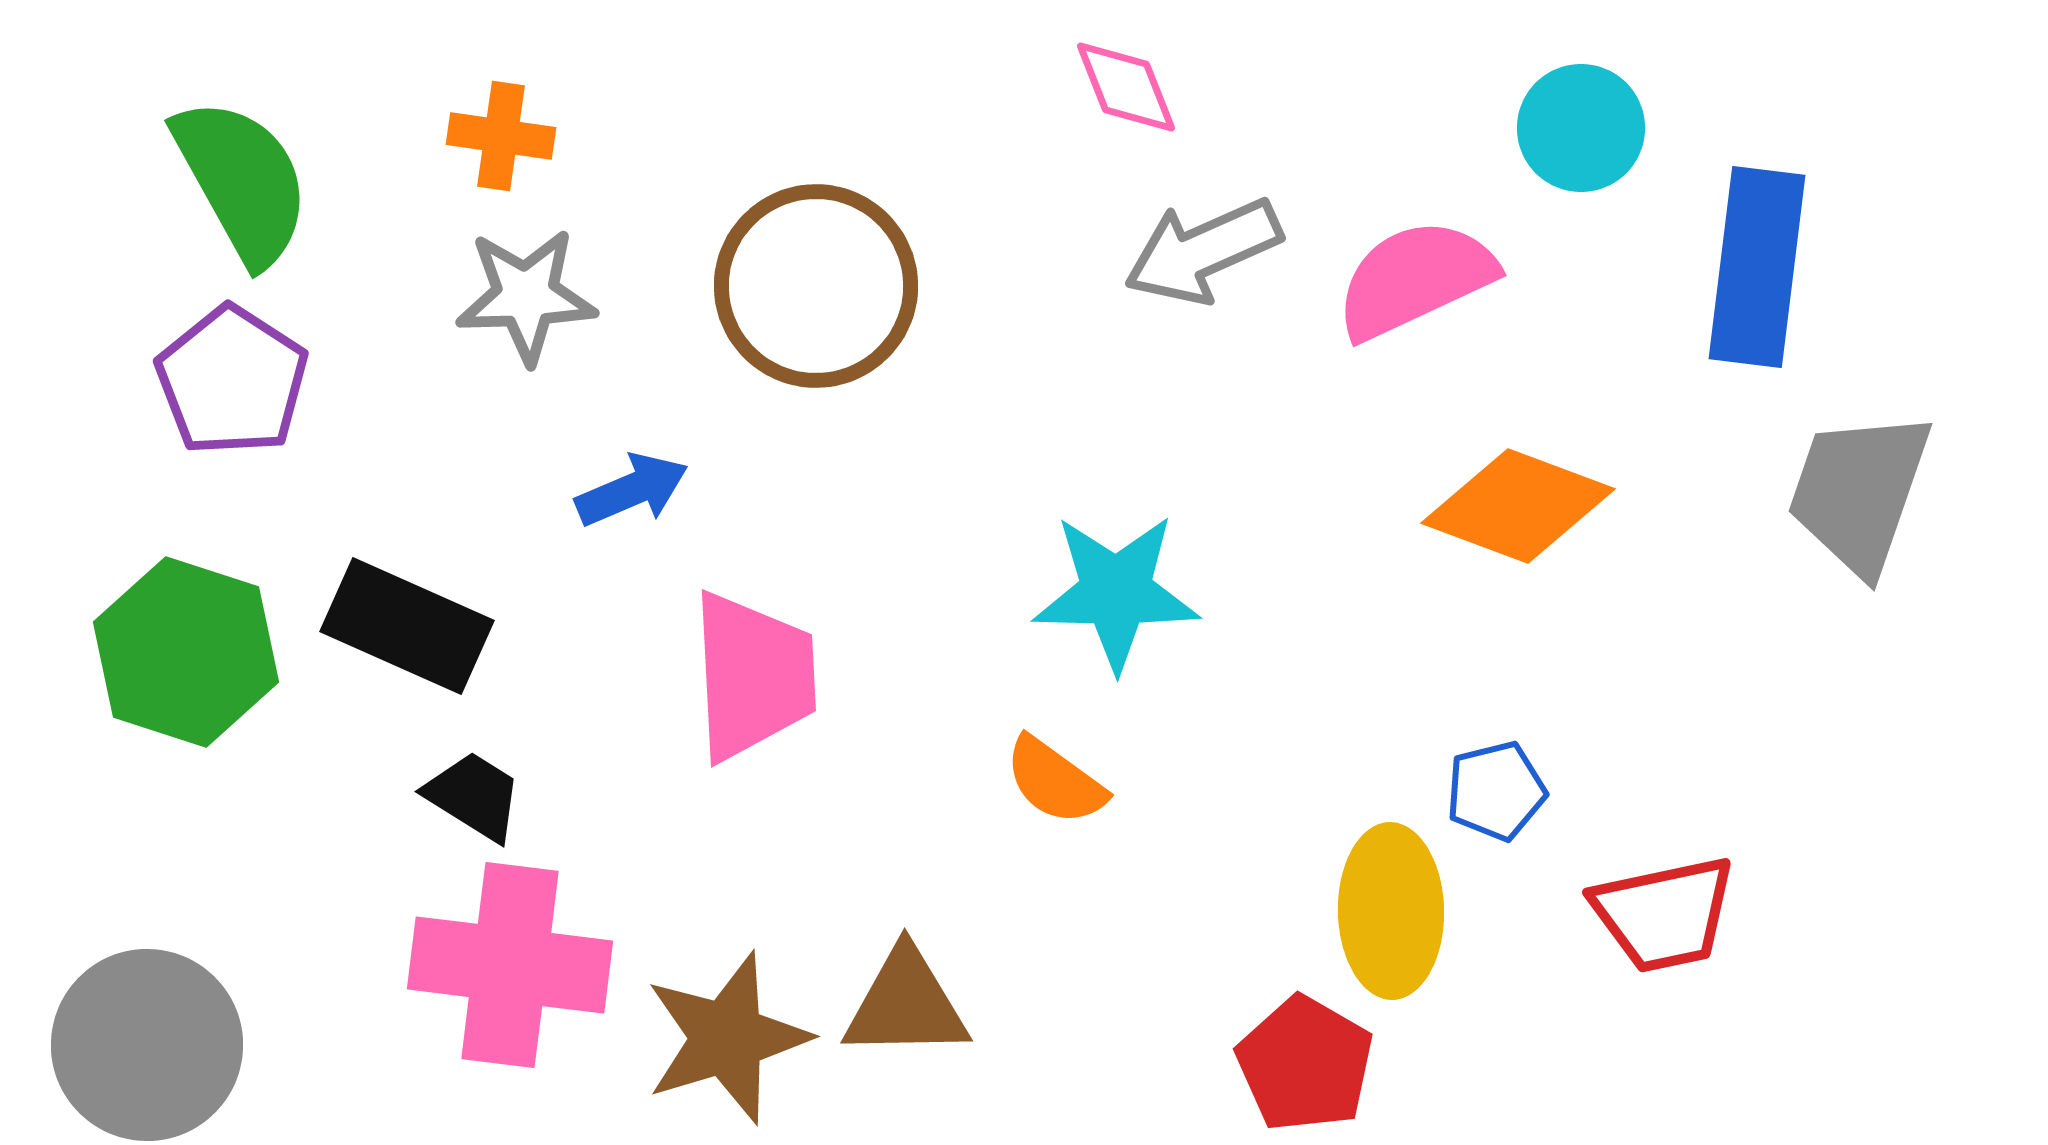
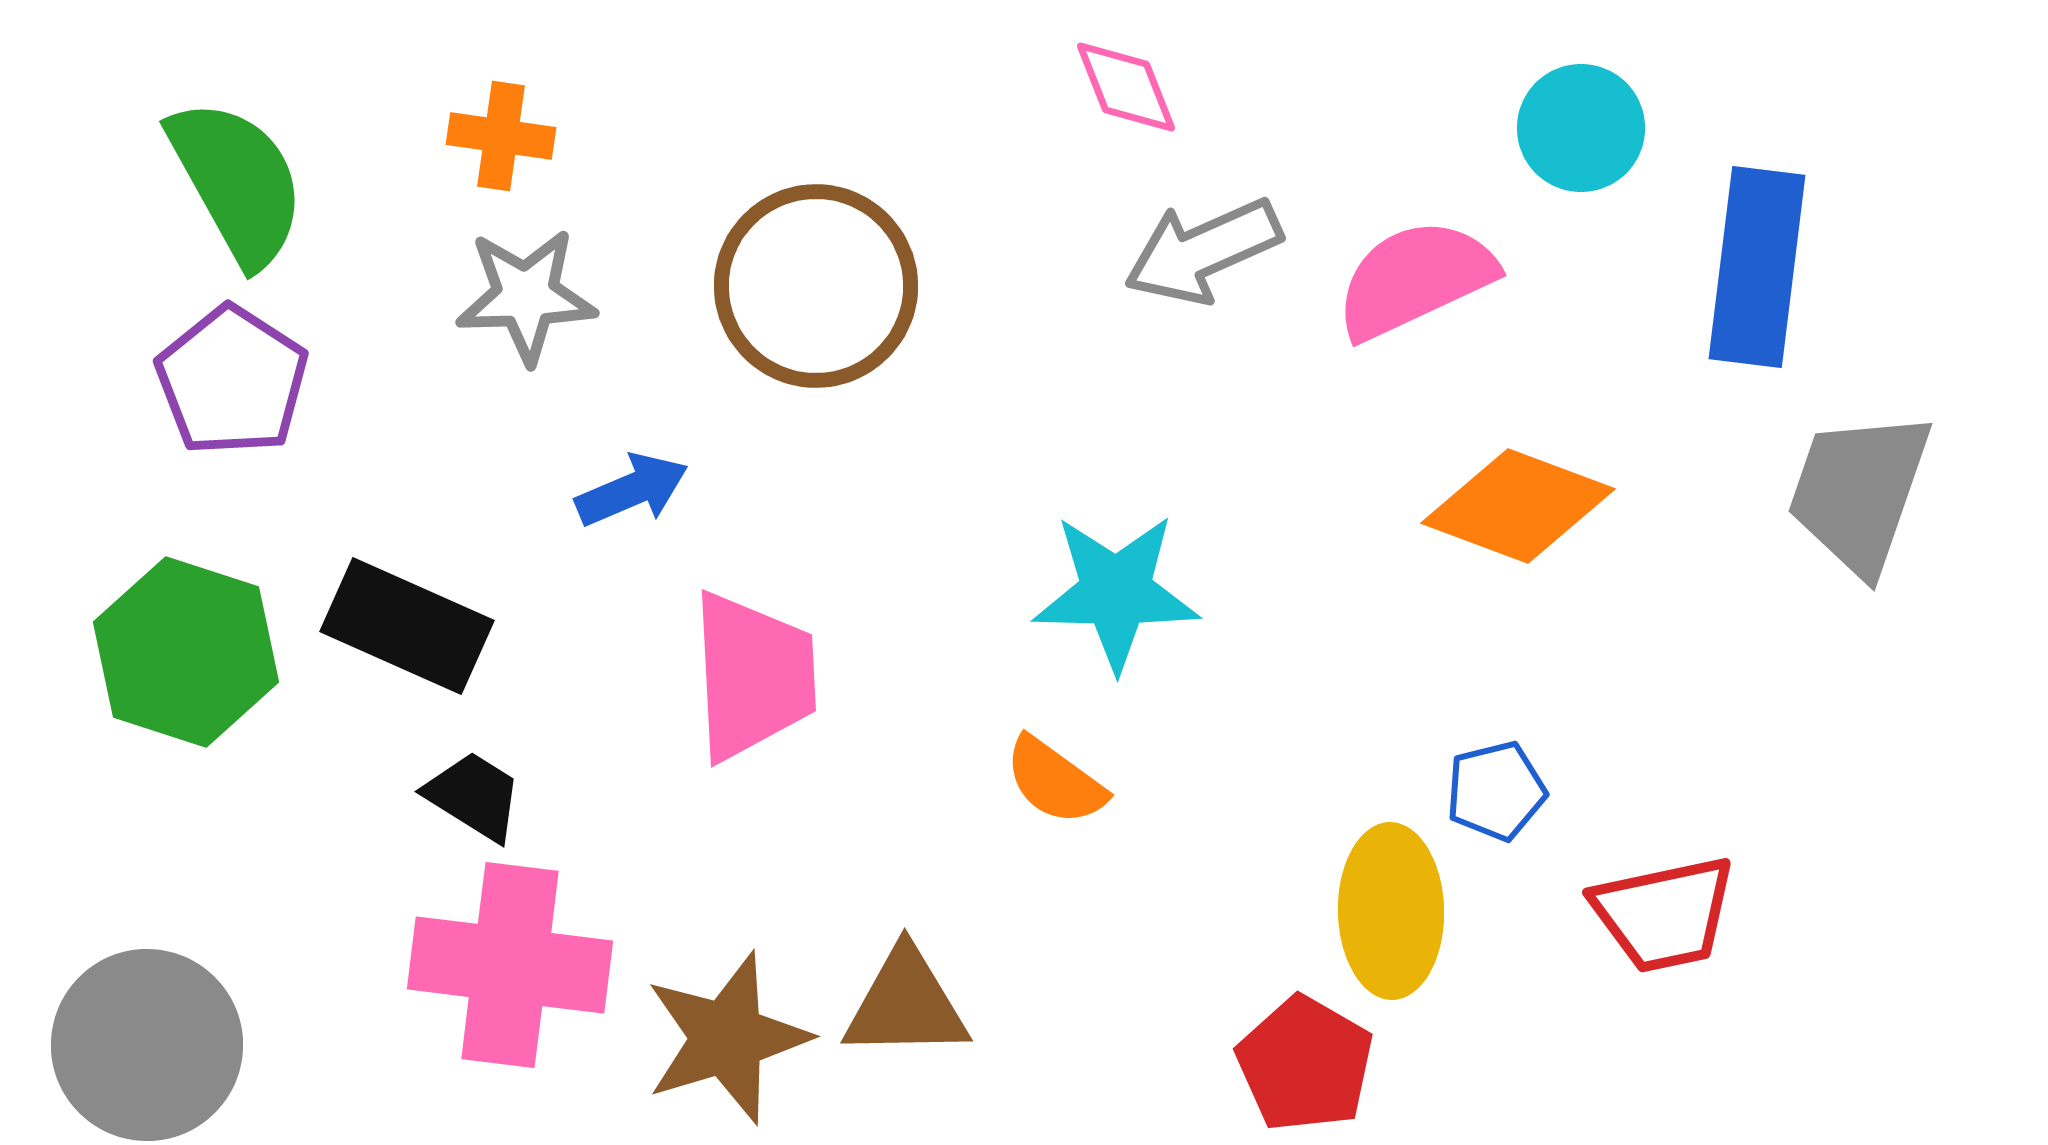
green semicircle: moved 5 px left, 1 px down
